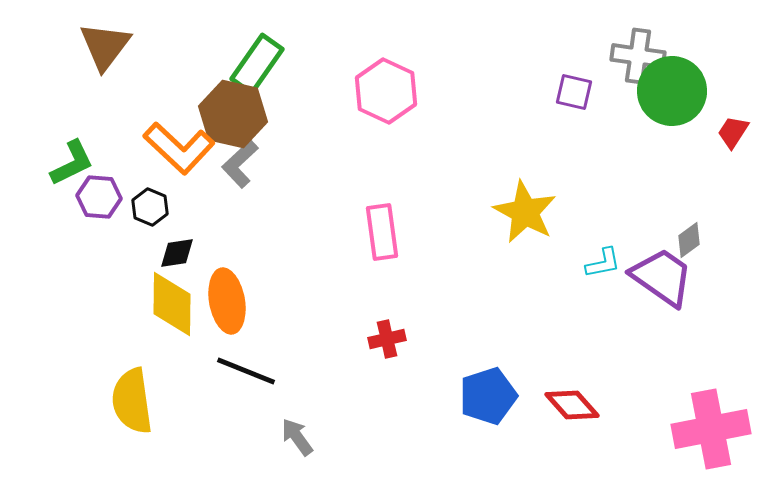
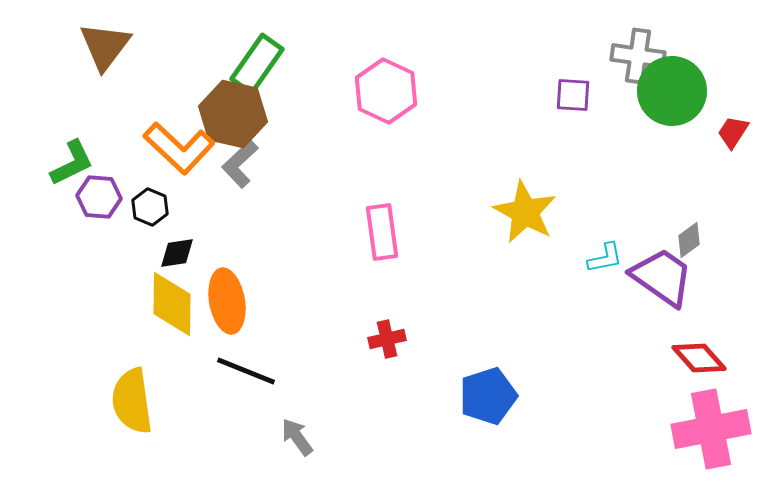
purple square: moved 1 px left, 3 px down; rotated 9 degrees counterclockwise
cyan L-shape: moved 2 px right, 5 px up
red diamond: moved 127 px right, 47 px up
